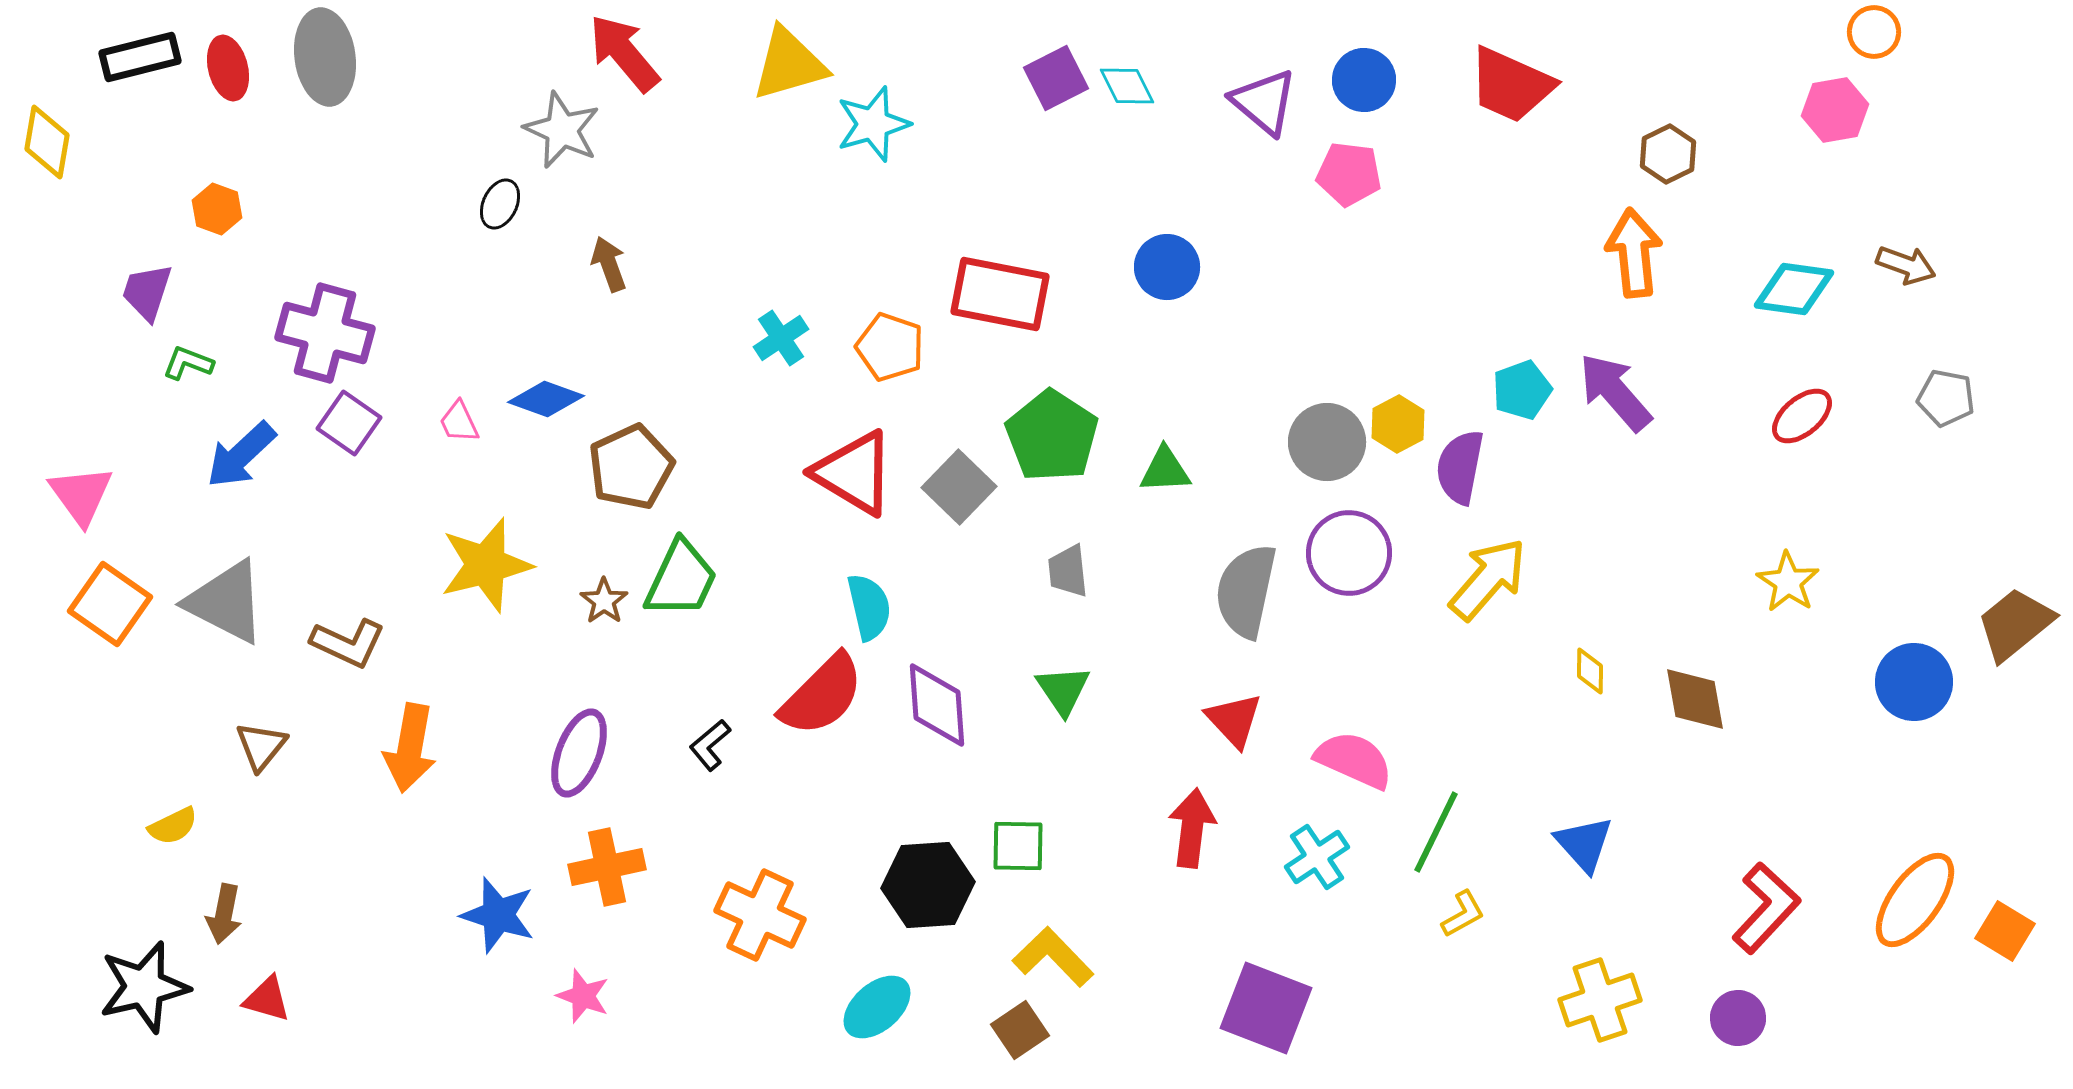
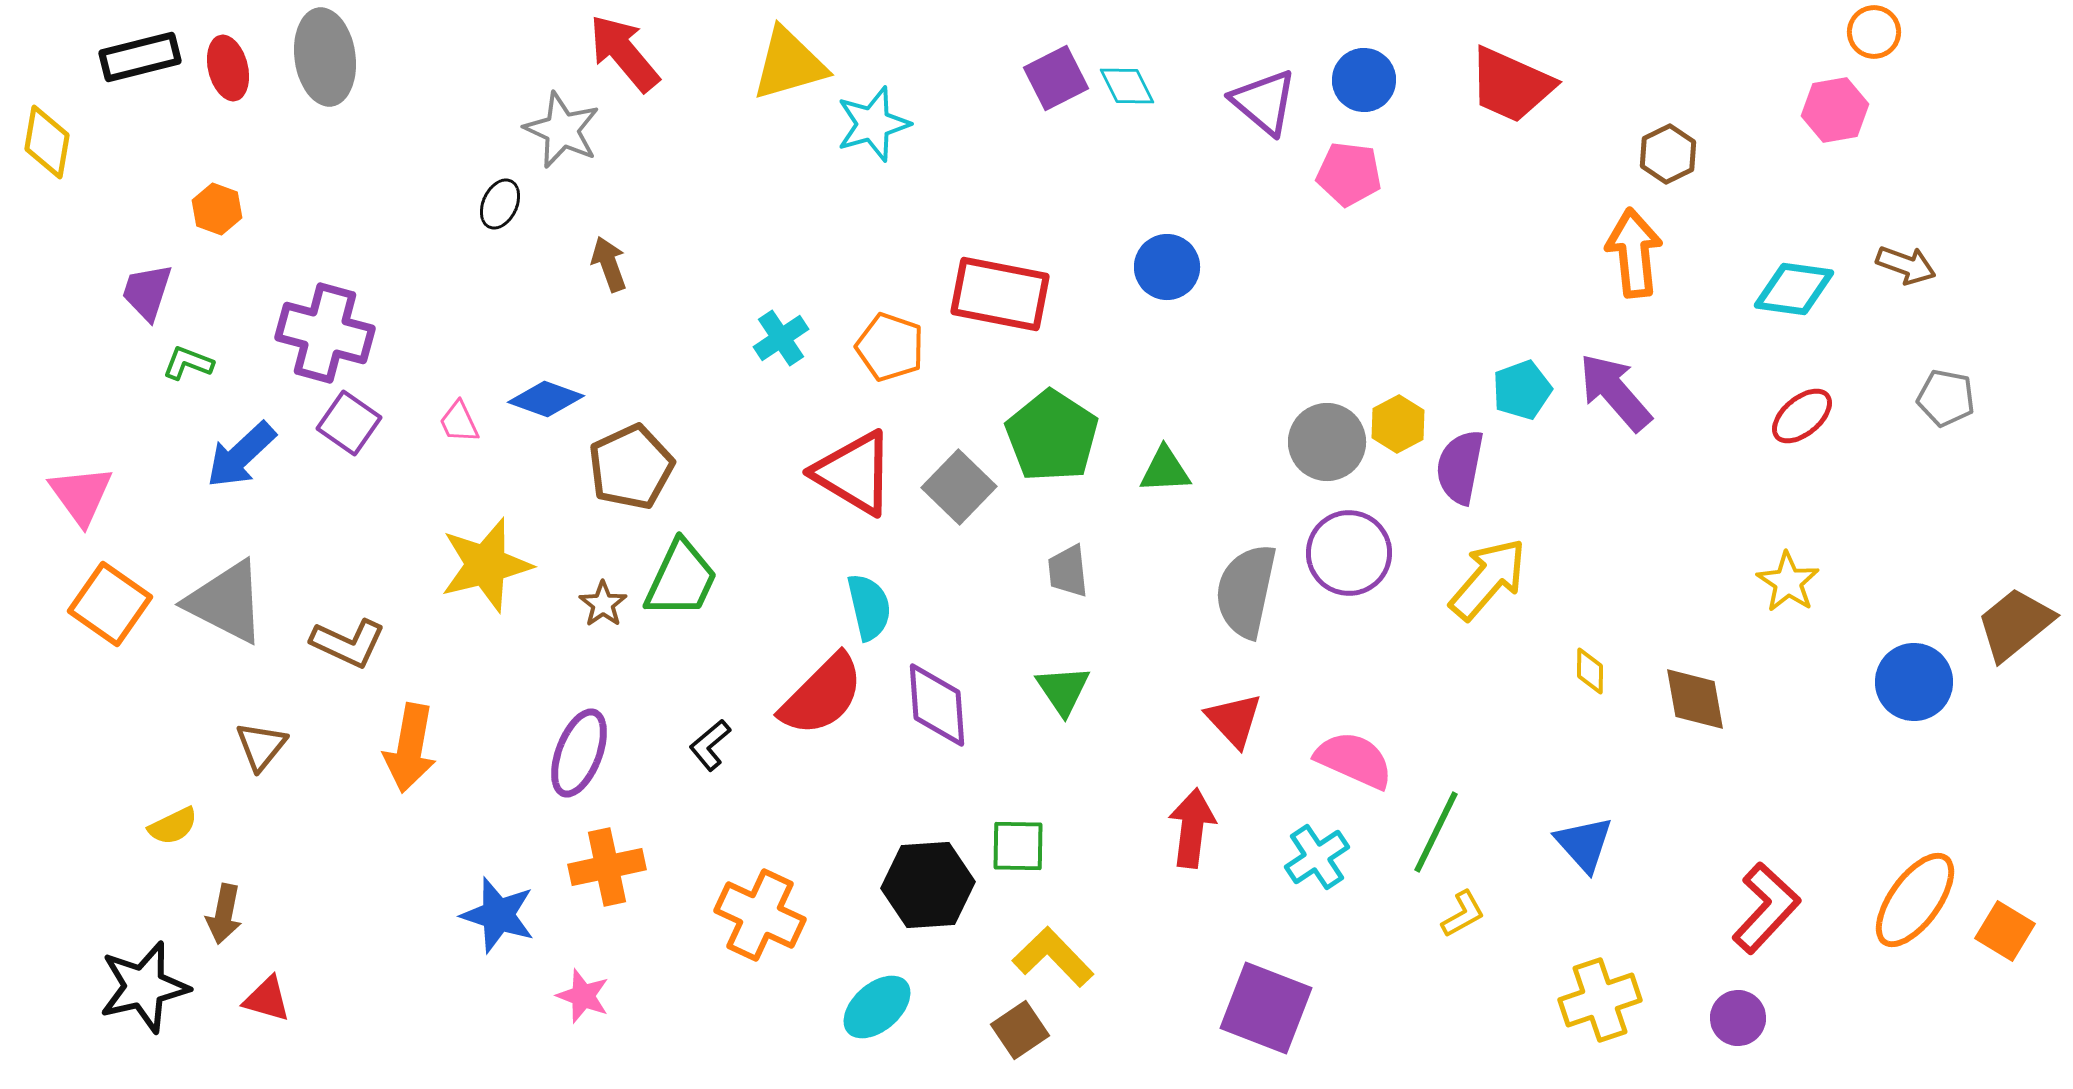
brown star at (604, 601): moved 1 px left, 3 px down
